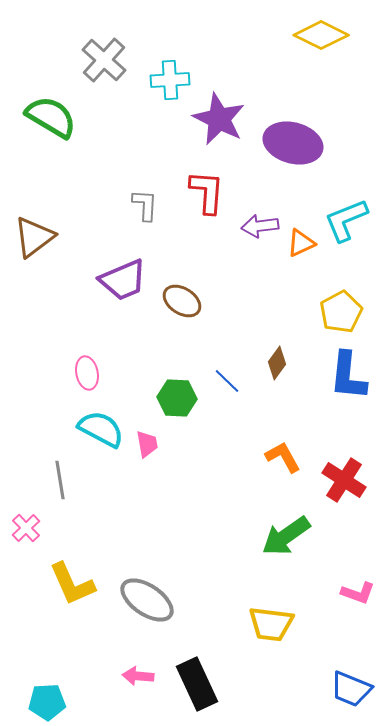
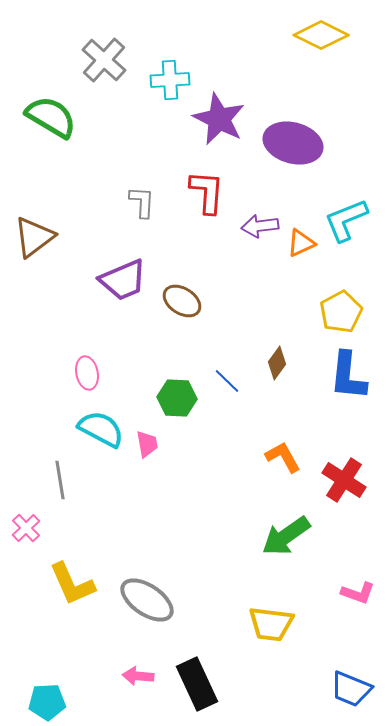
gray L-shape: moved 3 px left, 3 px up
